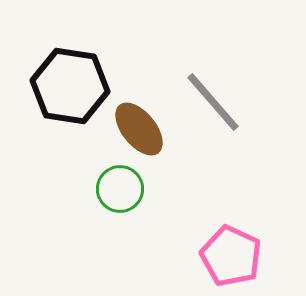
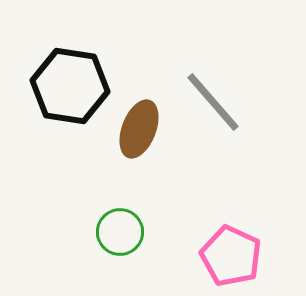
brown ellipse: rotated 60 degrees clockwise
green circle: moved 43 px down
